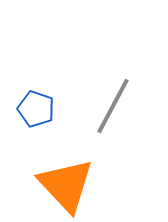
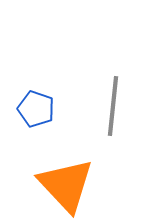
gray line: rotated 22 degrees counterclockwise
